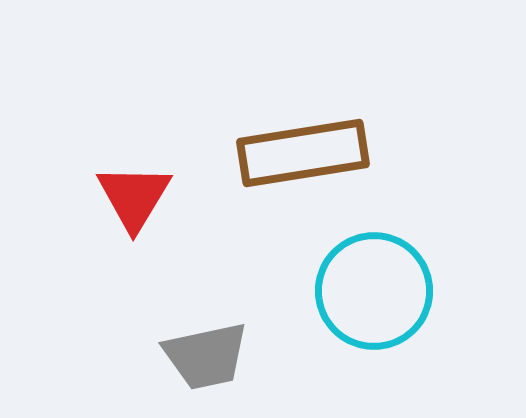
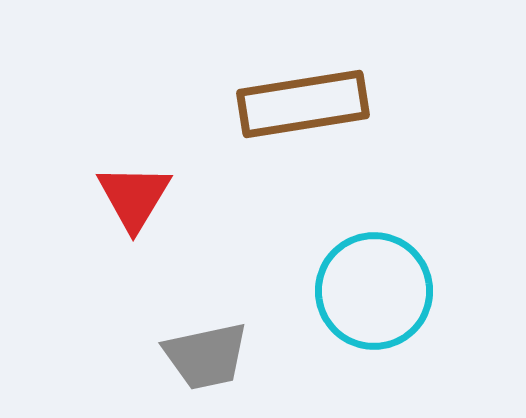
brown rectangle: moved 49 px up
